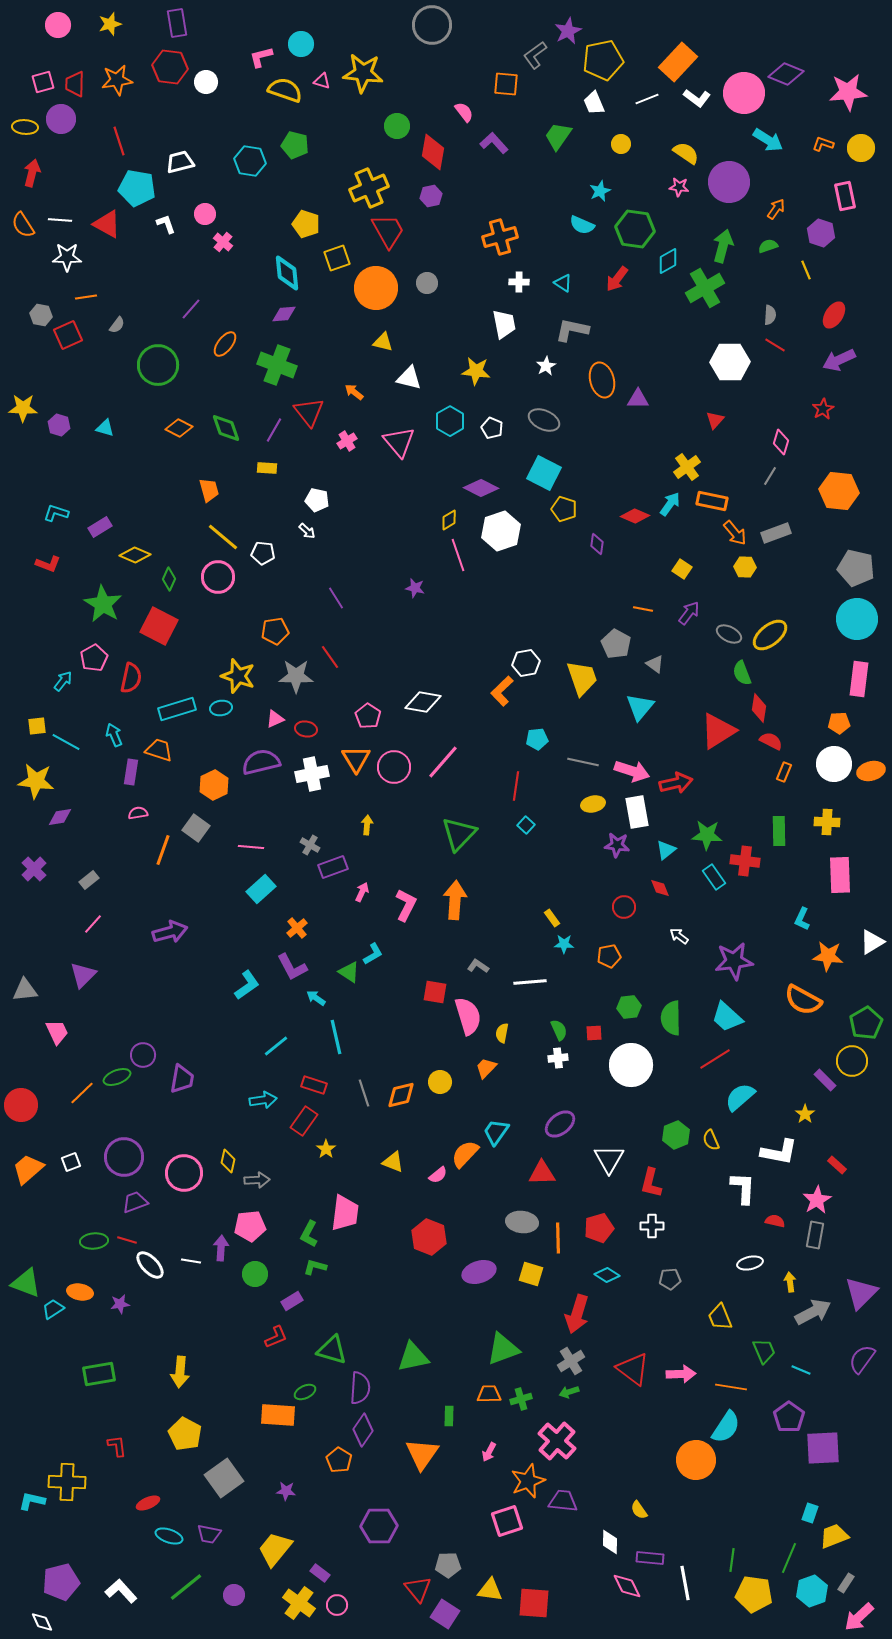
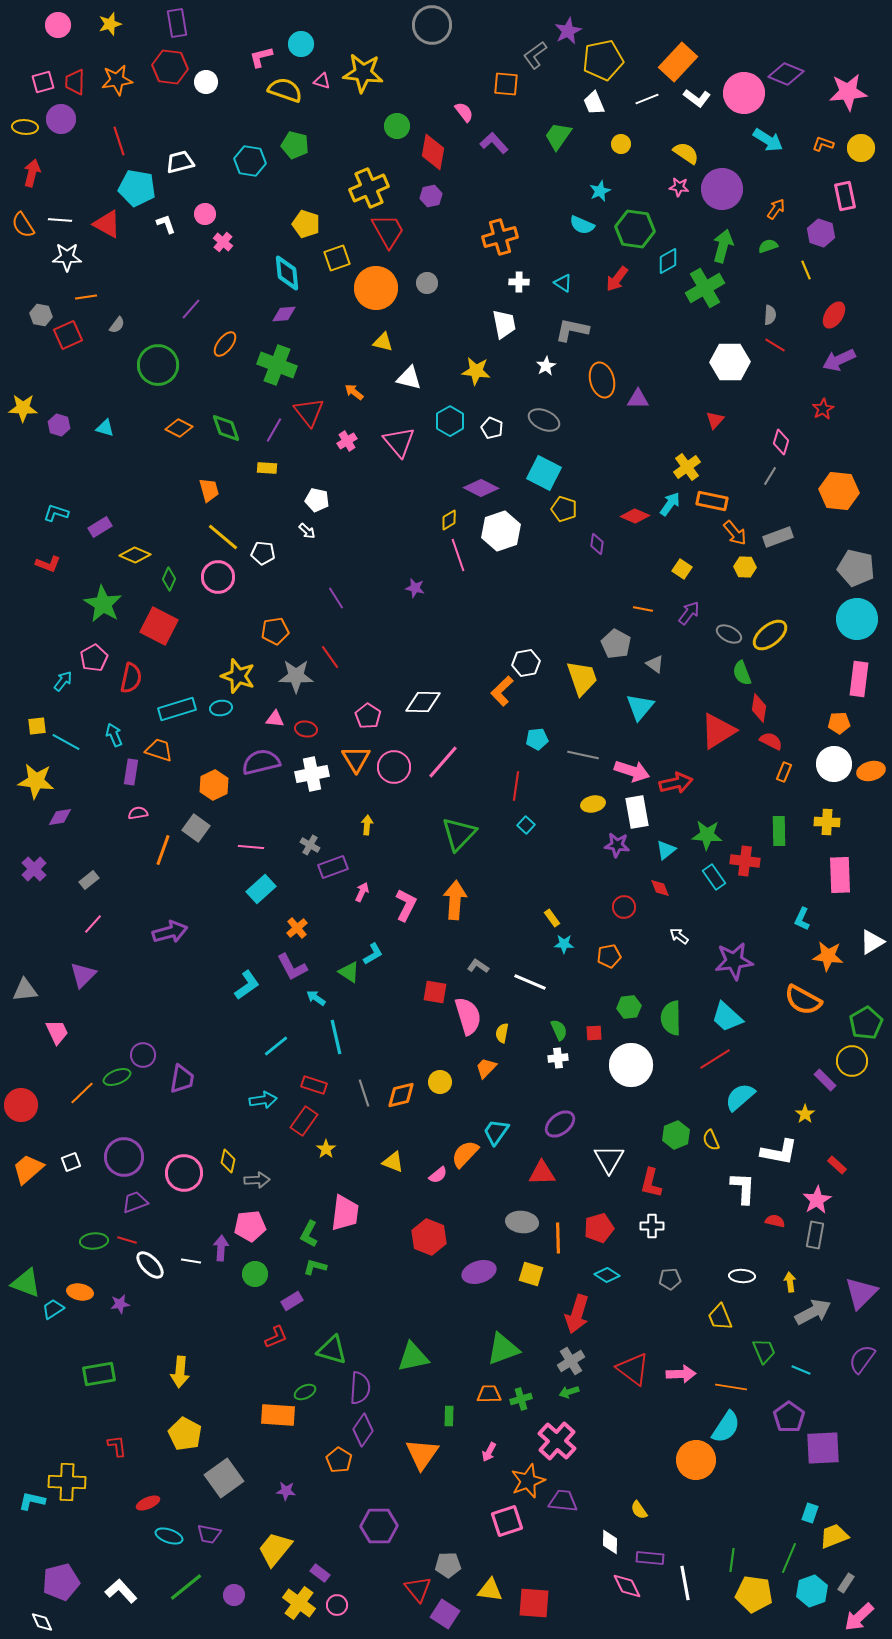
red trapezoid at (75, 84): moved 2 px up
purple circle at (729, 182): moved 7 px left, 7 px down
gray rectangle at (776, 533): moved 2 px right, 4 px down
white diamond at (423, 702): rotated 9 degrees counterclockwise
pink triangle at (275, 719): rotated 30 degrees clockwise
gray line at (583, 762): moved 7 px up
white line at (530, 982): rotated 28 degrees clockwise
white ellipse at (750, 1263): moved 8 px left, 13 px down; rotated 15 degrees clockwise
